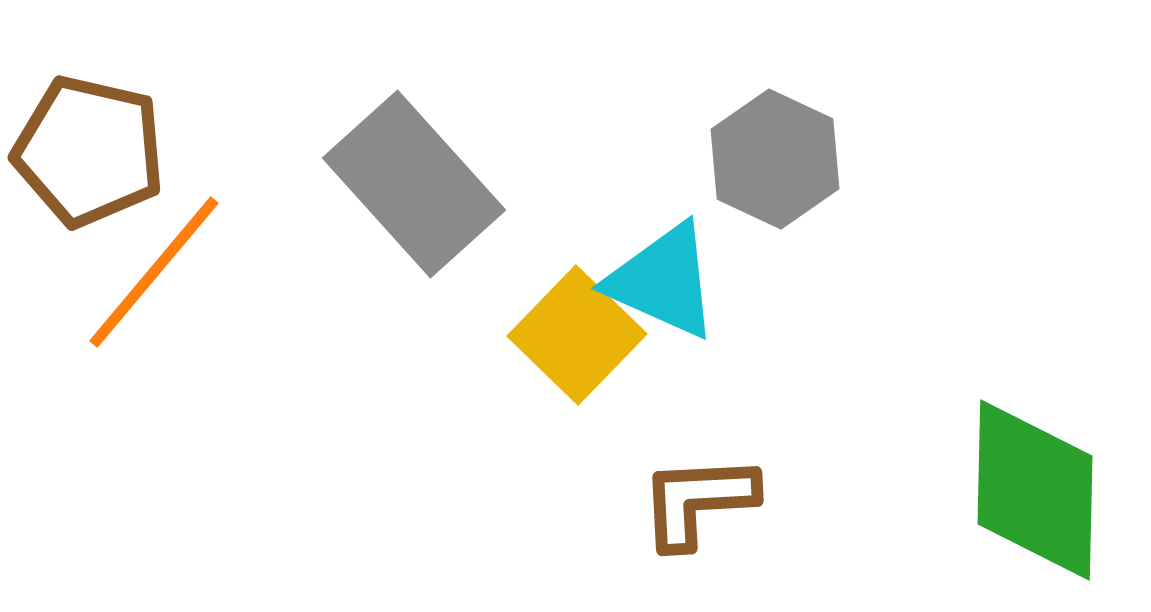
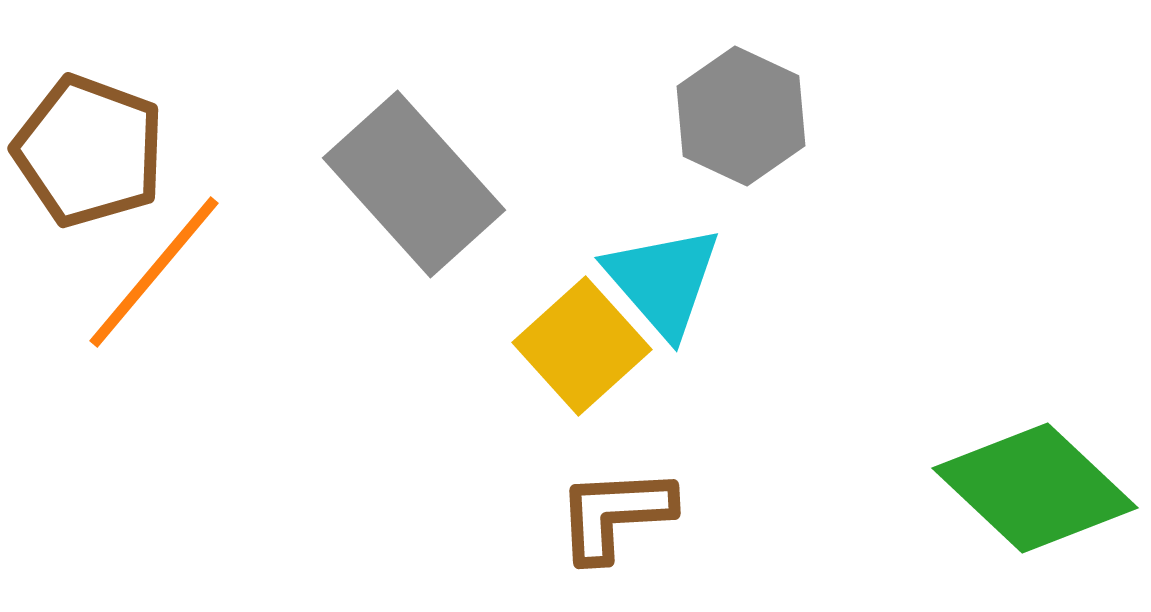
brown pentagon: rotated 7 degrees clockwise
gray hexagon: moved 34 px left, 43 px up
cyan triangle: rotated 25 degrees clockwise
yellow square: moved 5 px right, 11 px down; rotated 4 degrees clockwise
green diamond: moved 2 px up; rotated 48 degrees counterclockwise
brown L-shape: moved 83 px left, 13 px down
